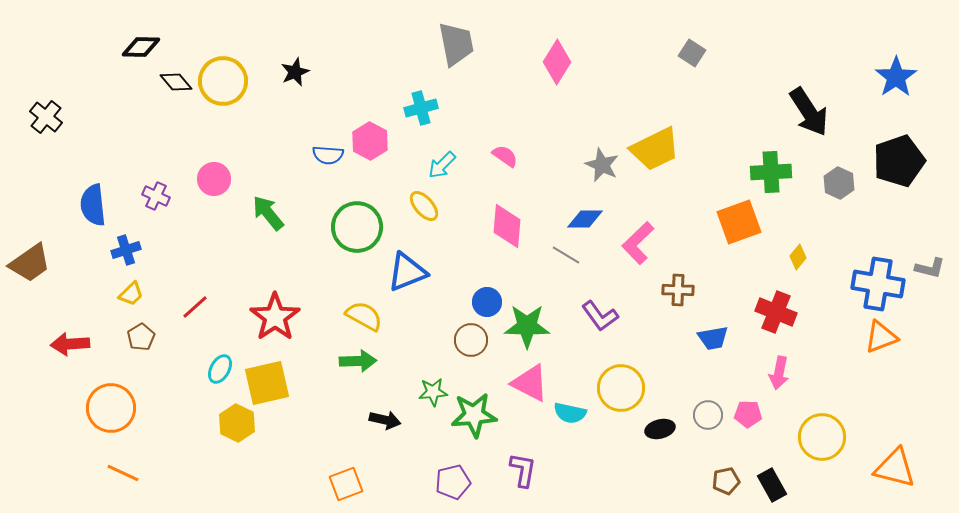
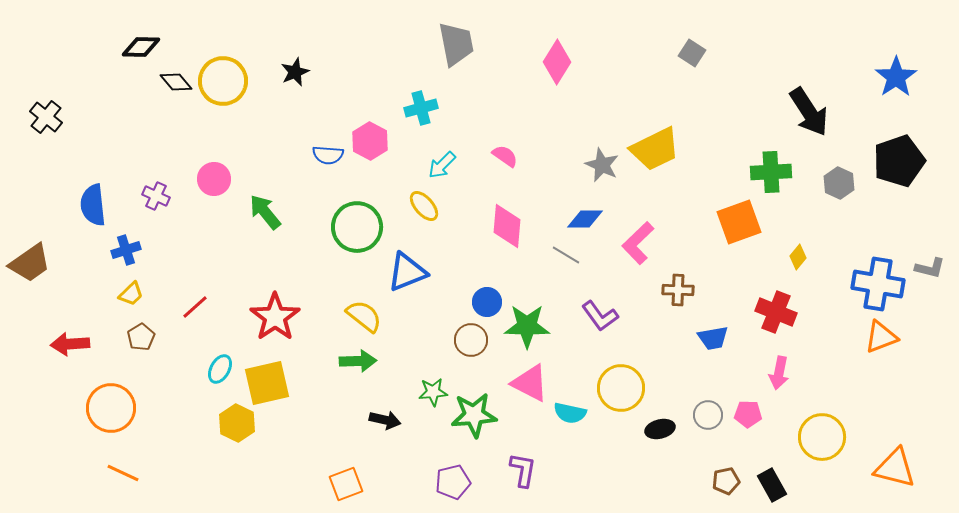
green arrow at (268, 213): moved 3 px left, 1 px up
yellow semicircle at (364, 316): rotated 9 degrees clockwise
